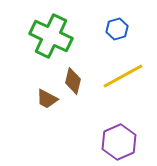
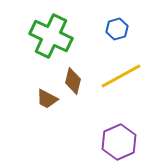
yellow line: moved 2 px left
